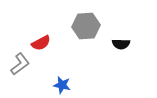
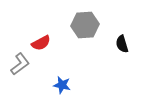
gray hexagon: moved 1 px left, 1 px up
black semicircle: moved 1 px right; rotated 72 degrees clockwise
